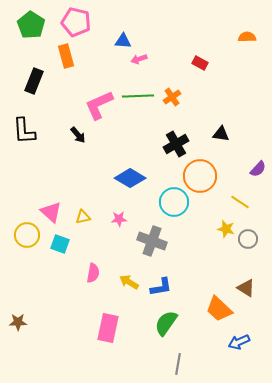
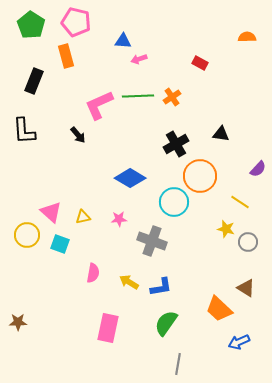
gray circle: moved 3 px down
